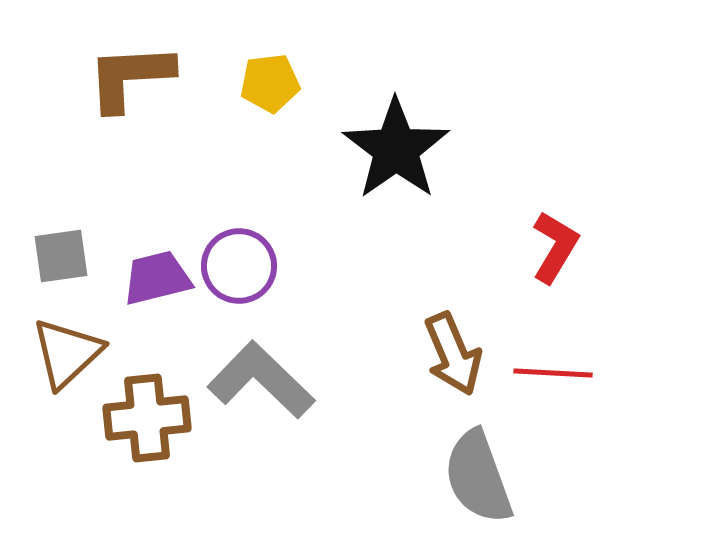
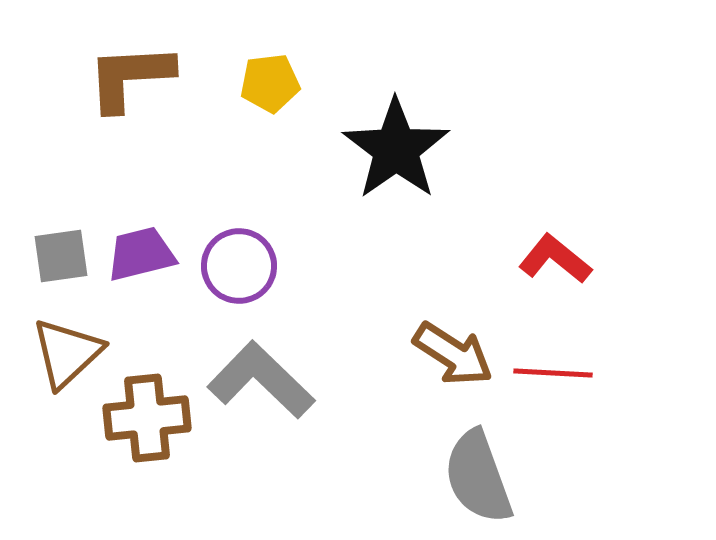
red L-shape: moved 12 px down; rotated 82 degrees counterclockwise
purple trapezoid: moved 16 px left, 24 px up
brown arrow: rotated 34 degrees counterclockwise
